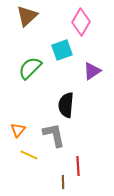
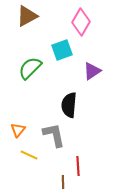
brown triangle: rotated 15 degrees clockwise
black semicircle: moved 3 px right
